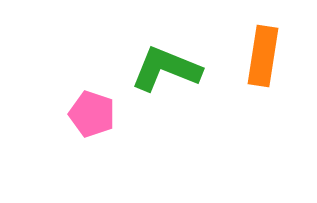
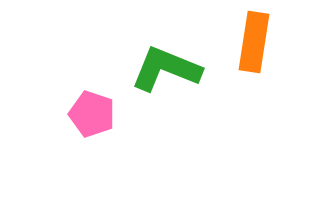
orange rectangle: moved 9 px left, 14 px up
